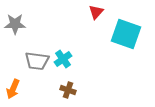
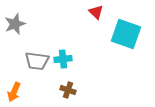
red triangle: rotated 28 degrees counterclockwise
gray star: rotated 20 degrees counterclockwise
cyan cross: rotated 30 degrees clockwise
orange arrow: moved 1 px right, 3 px down
